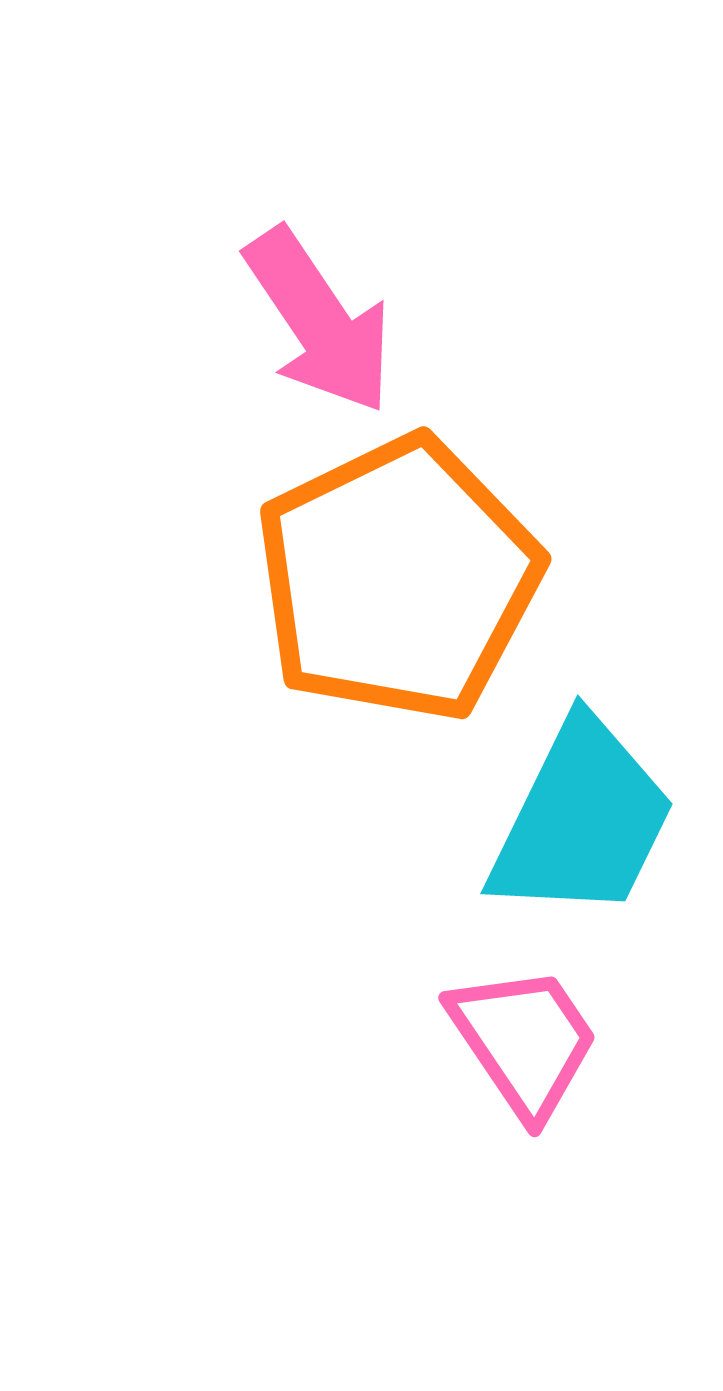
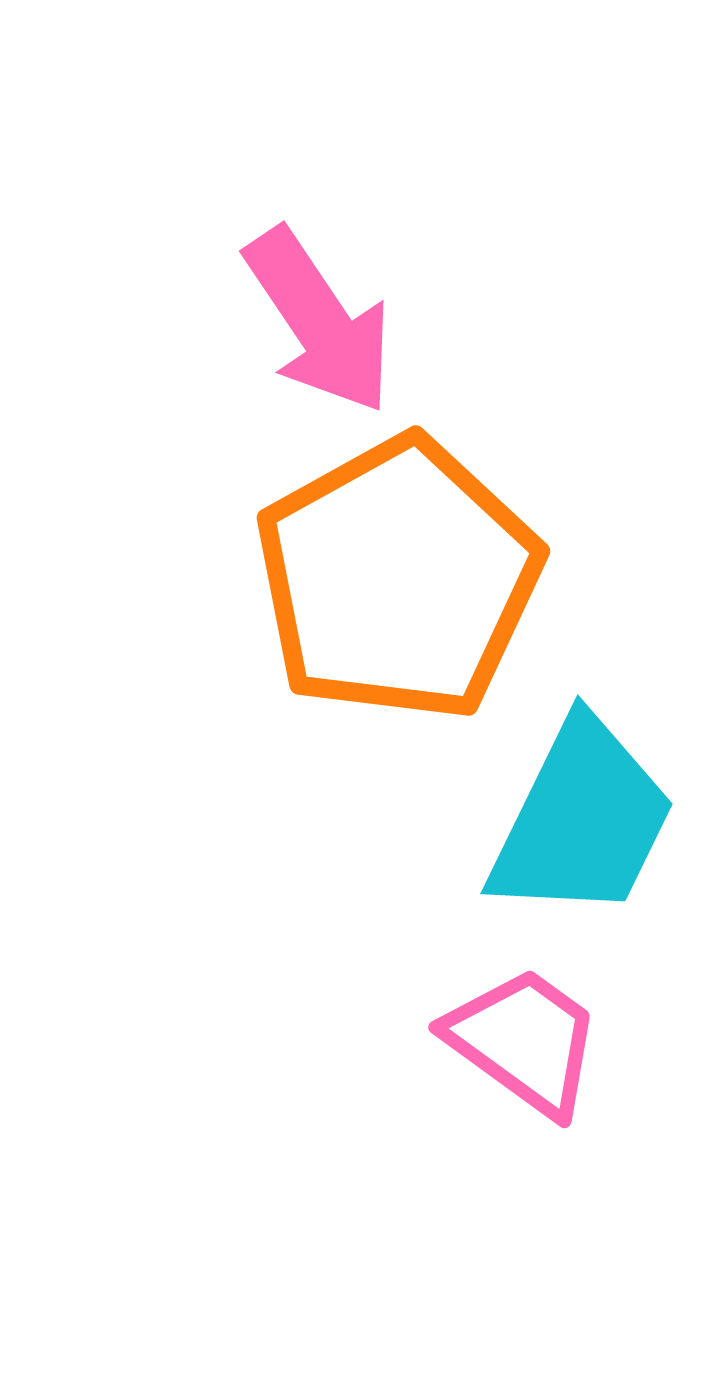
orange pentagon: rotated 3 degrees counterclockwise
pink trapezoid: rotated 20 degrees counterclockwise
